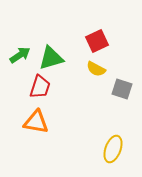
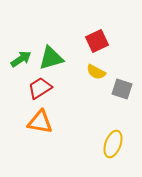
green arrow: moved 1 px right, 4 px down
yellow semicircle: moved 3 px down
red trapezoid: moved 1 px down; rotated 140 degrees counterclockwise
orange triangle: moved 4 px right
yellow ellipse: moved 5 px up
